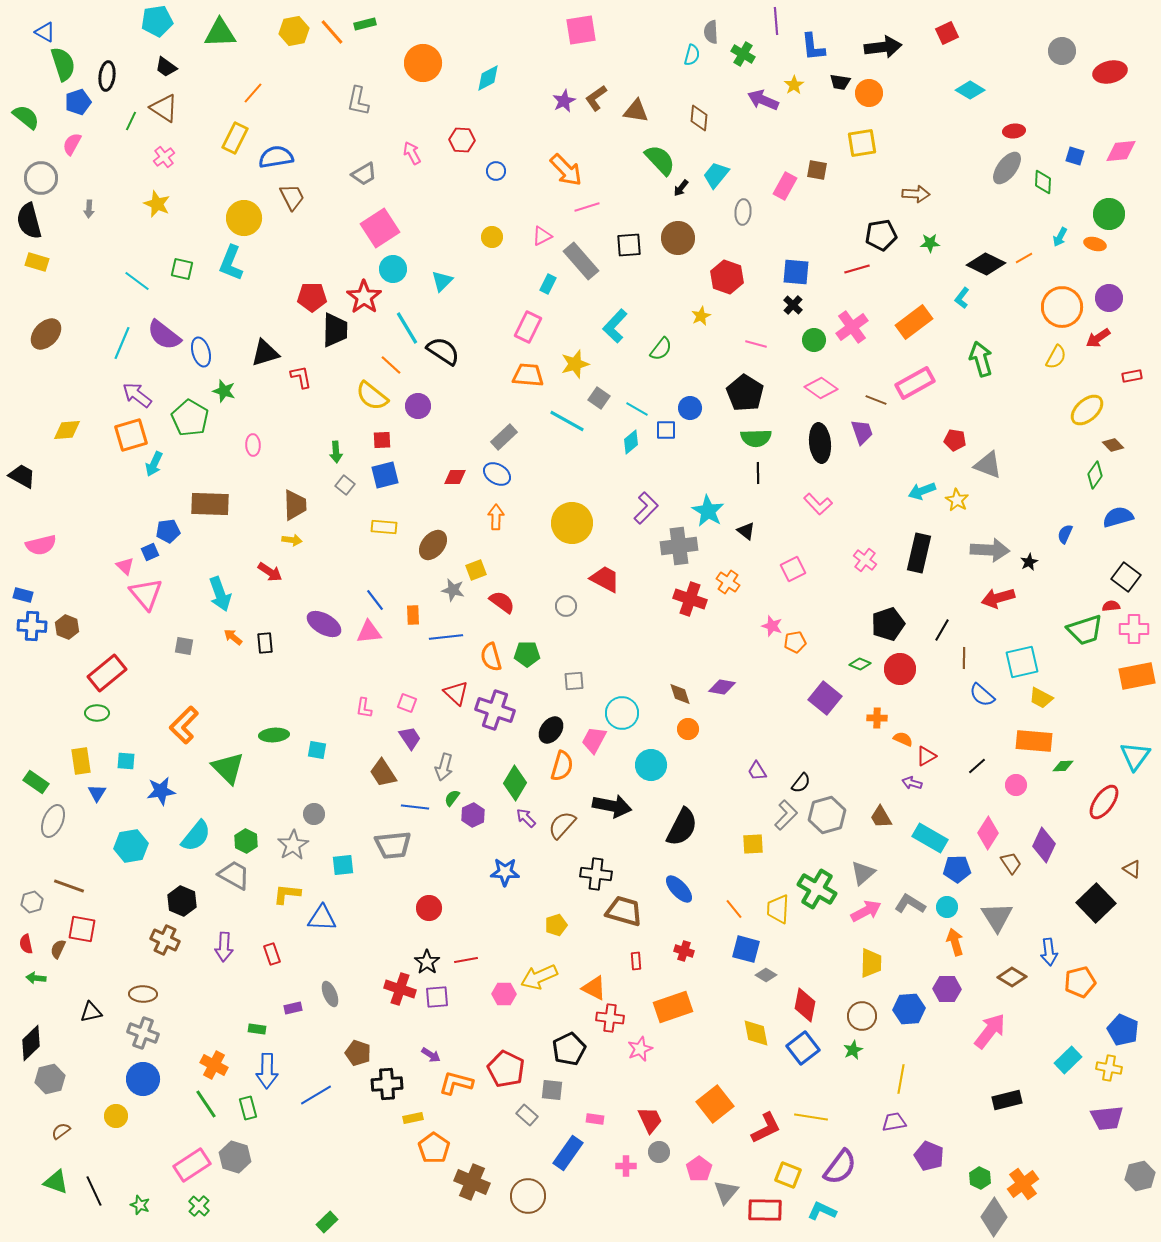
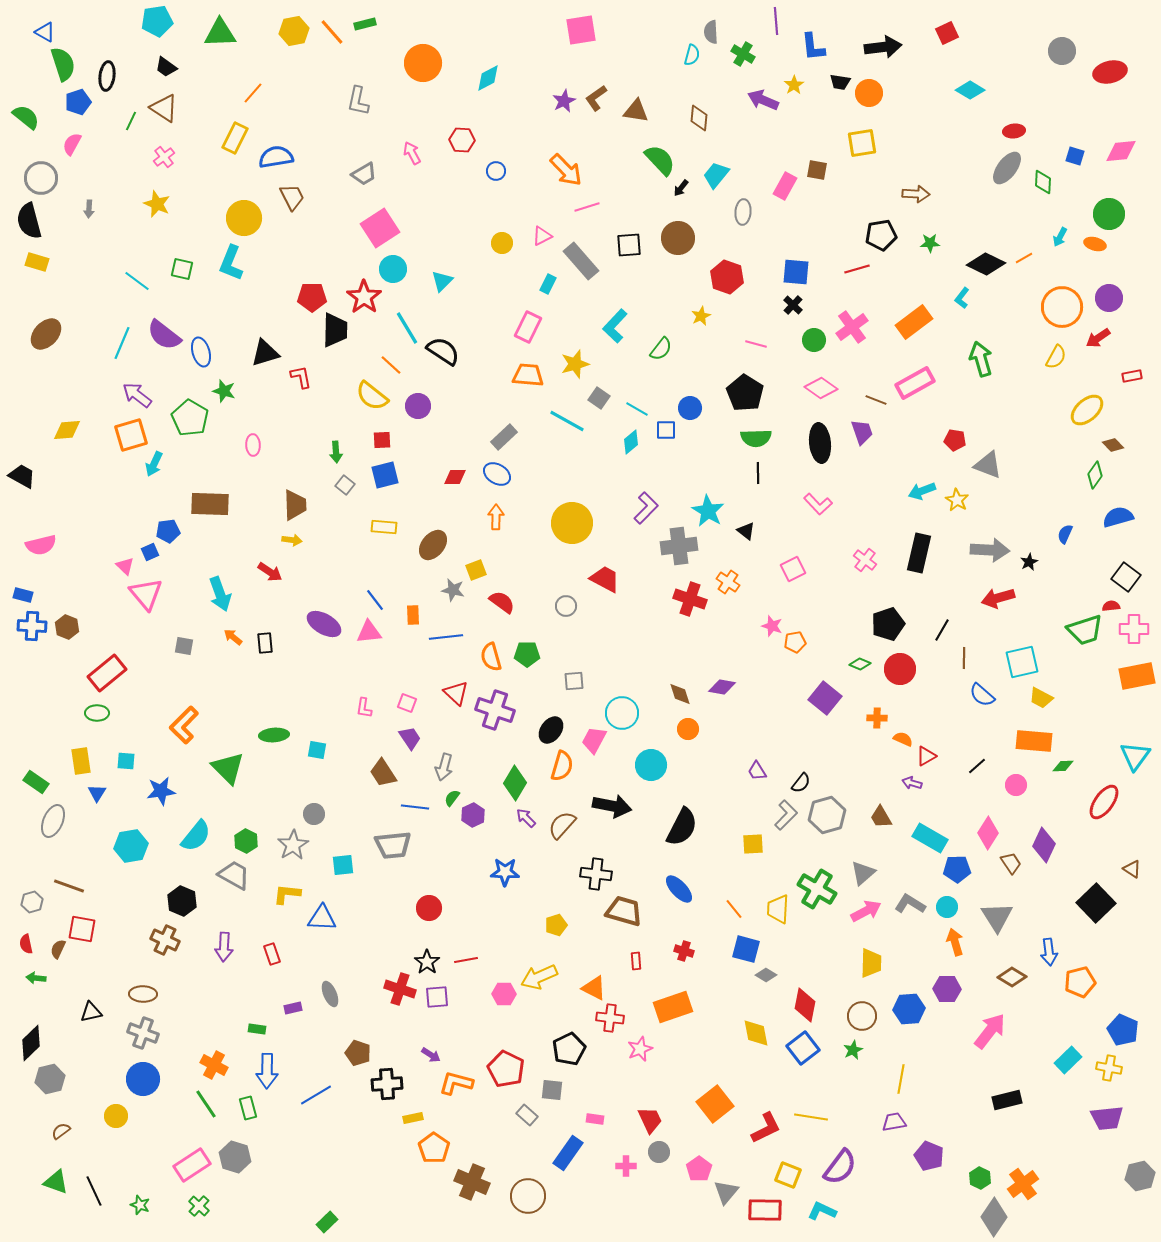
yellow circle at (492, 237): moved 10 px right, 6 px down
